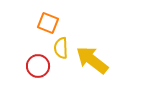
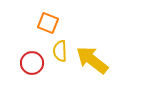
yellow semicircle: moved 1 px left, 3 px down
red circle: moved 6 px left, 3 px up
